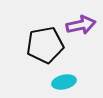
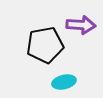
purple arrow: rotated 16 degrees clockwise
